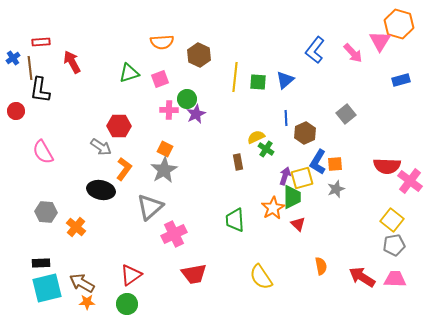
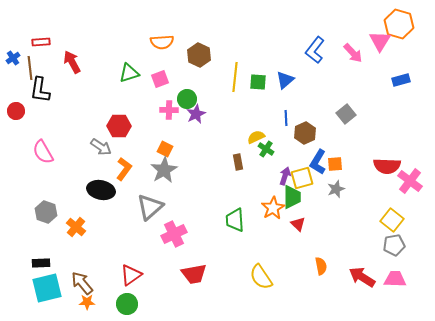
gray hexagon at (46, 212): rotated 15 degrees clockwise
brown arrow at (82, 283): rotated 20 degrees clockwise
